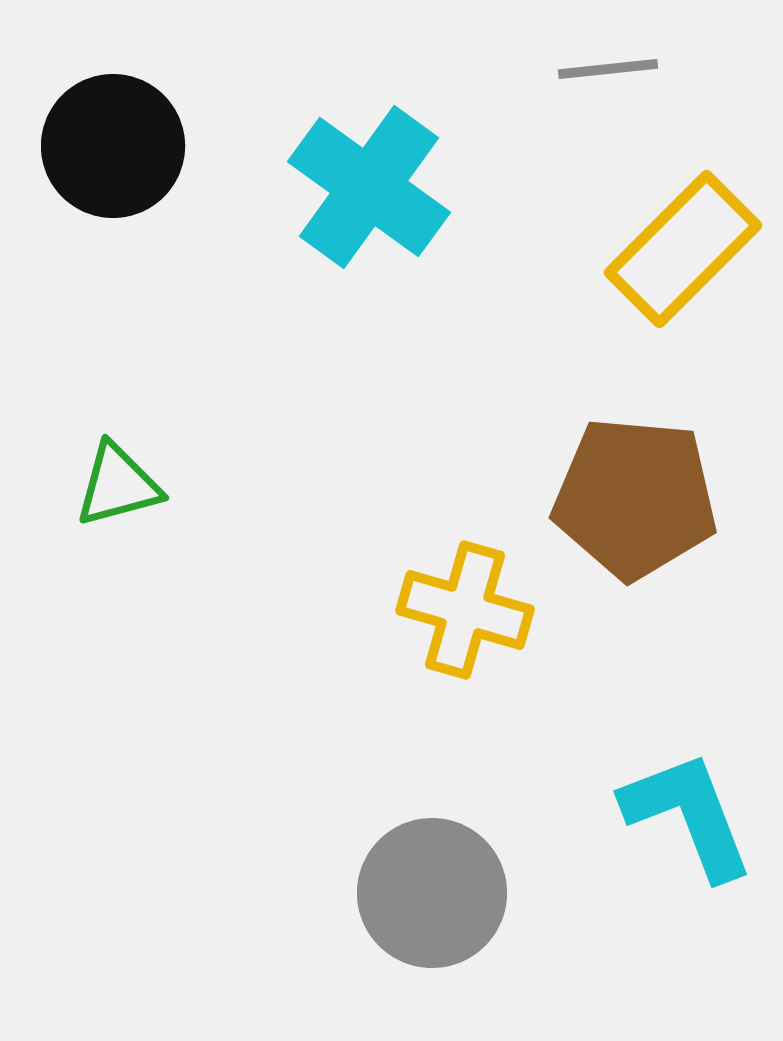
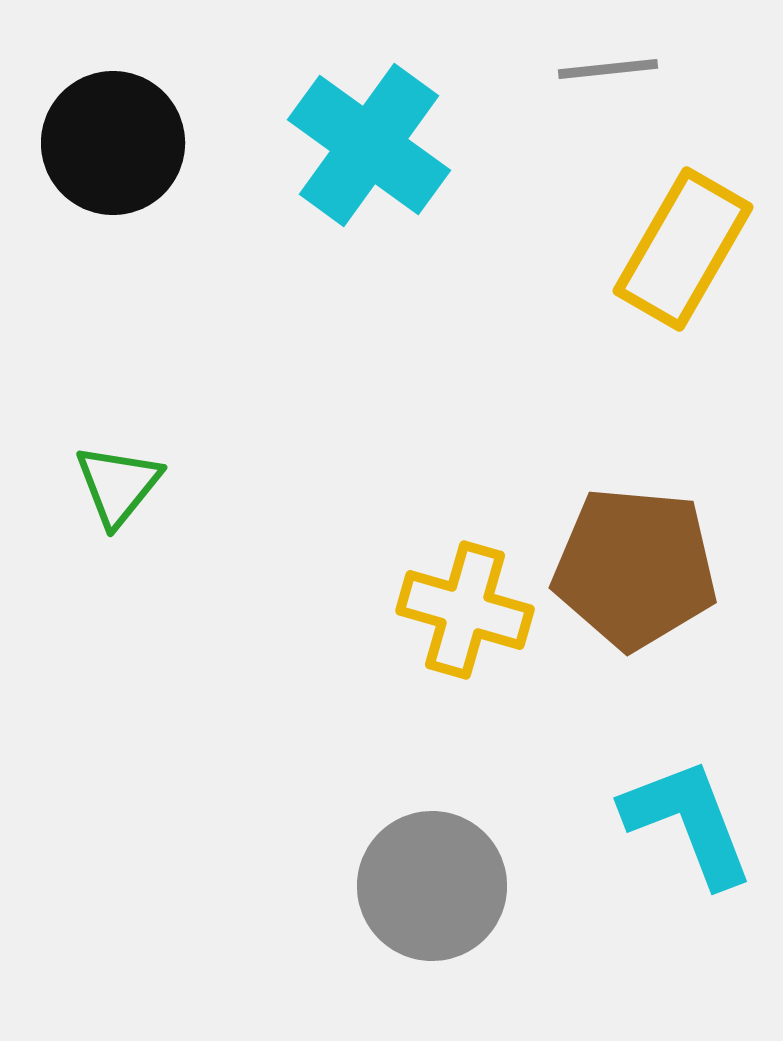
black circle: moved 3 px up
cyan cross: moved 42 px up
yellow rectangle: rotated 15 degrees counterclockwise
green triangle: rotated 36 degrees counterclockwise
brown pentagon: moved 70 px down
cyan L-shape: moved 7 px down
gray circle: moved 7 px up
